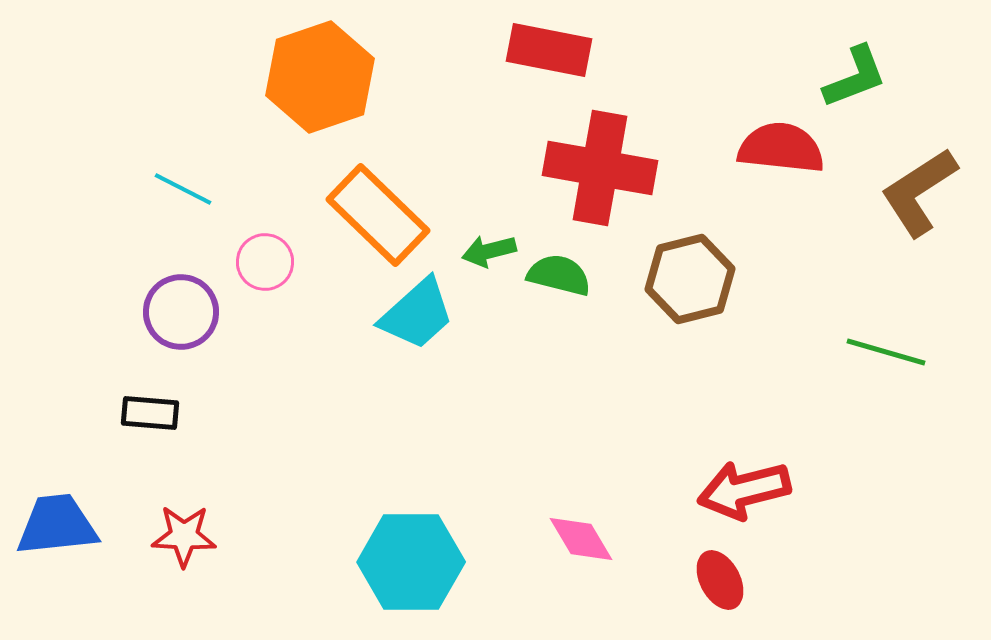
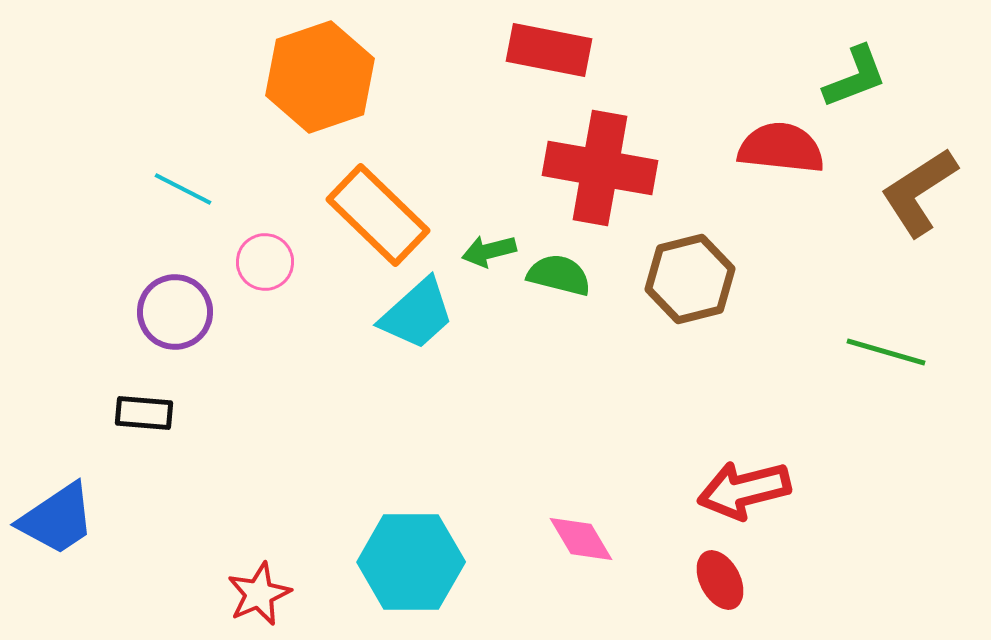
purple circle: moved 6 px left
black rectangle: moved 6 px left
blue trapezoid: moved 6 px up; rotated 152 degrees clockwise
red star: moved 75 px right, 58 px down; rotated 26 degrees counterclockwise
